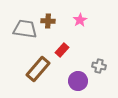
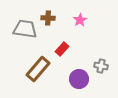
brown cross: moved 3 px up
red rectangle: moved 1 px up
gray cross: moved 2 px right
purple circle: moved 1 px right, 2 px up
